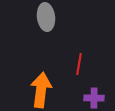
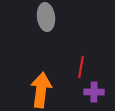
red line: moved 2 px right, 3 px down
purple cross: moved 6 px up
